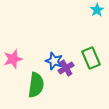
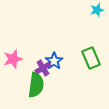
cyan star: rotated 16 degrees clockwise
blue star: rotated 18 degrees clockwise
purple cross: moved 23 px left
